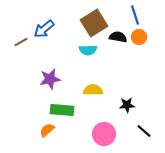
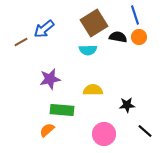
black line: moved 1 px right
